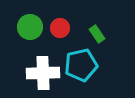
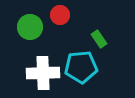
red circle: moved 13 px up
green rectangle: moved 2 px right, 5 px down
cyan pentagon: moved 2 px down; rotated 8 degrees clockwise
